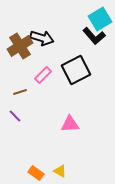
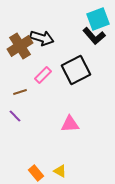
cyan square: moved 2 px left; rotated 10 degrees clockwise
orange rectangle: rotated 14 degrees clockwise
